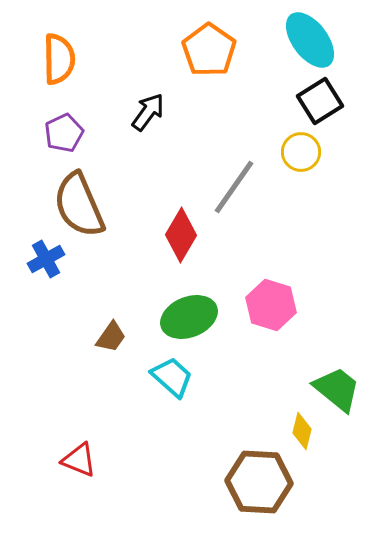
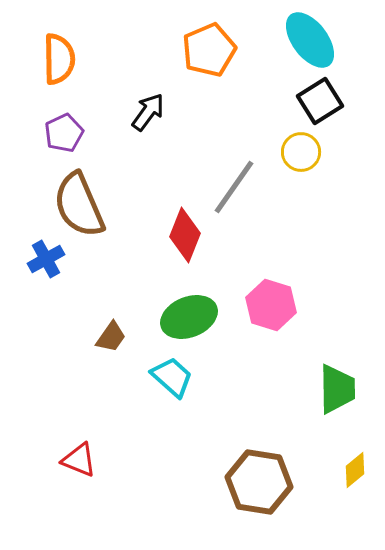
orange pentagon: rotated 14 degrees clockwise
red diamond: moved 4 px right; rotated 8 degrees counterclockwise
green trapezoid: rotated 50 degrees clockwise
yellow diamond: moved 53 px right, 39 px down; rotated 36 degrees clockwise
brown hexagon: rotated 6 degrees clockwise
